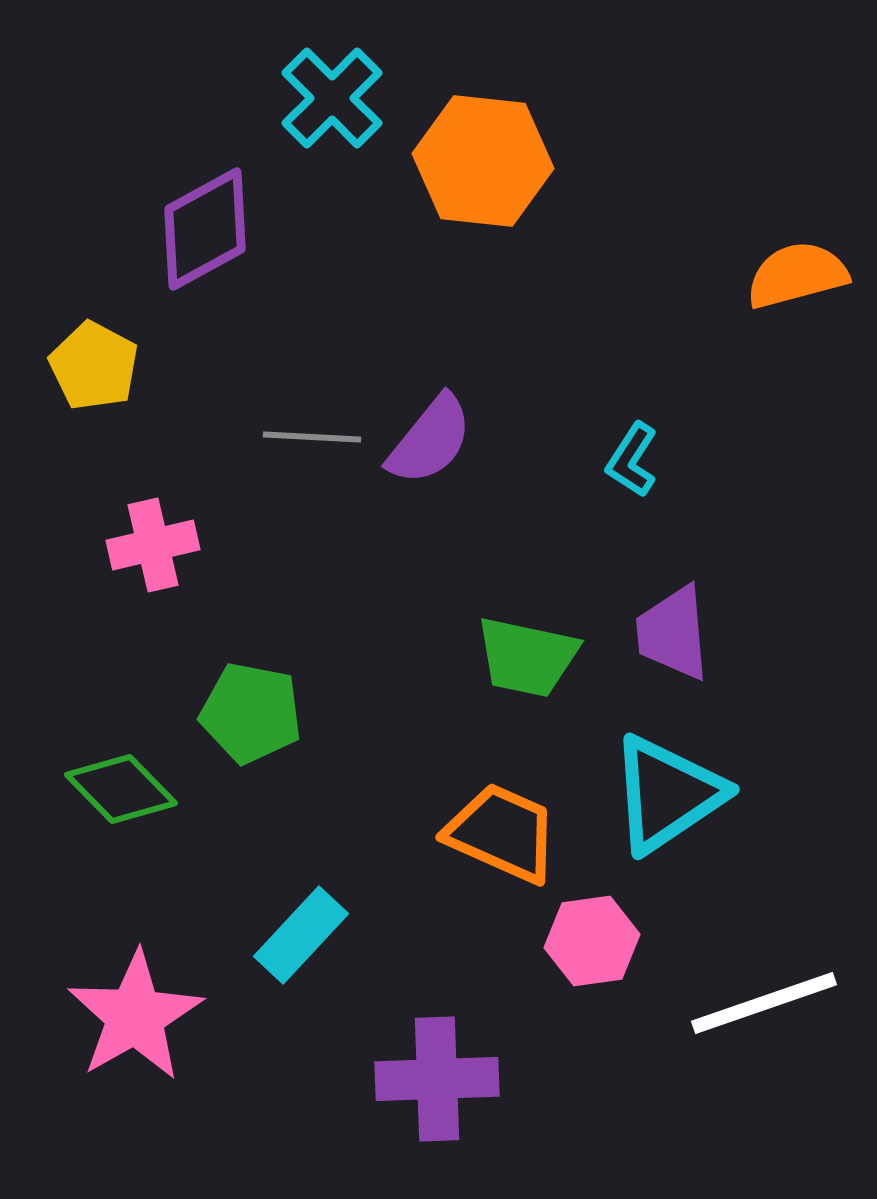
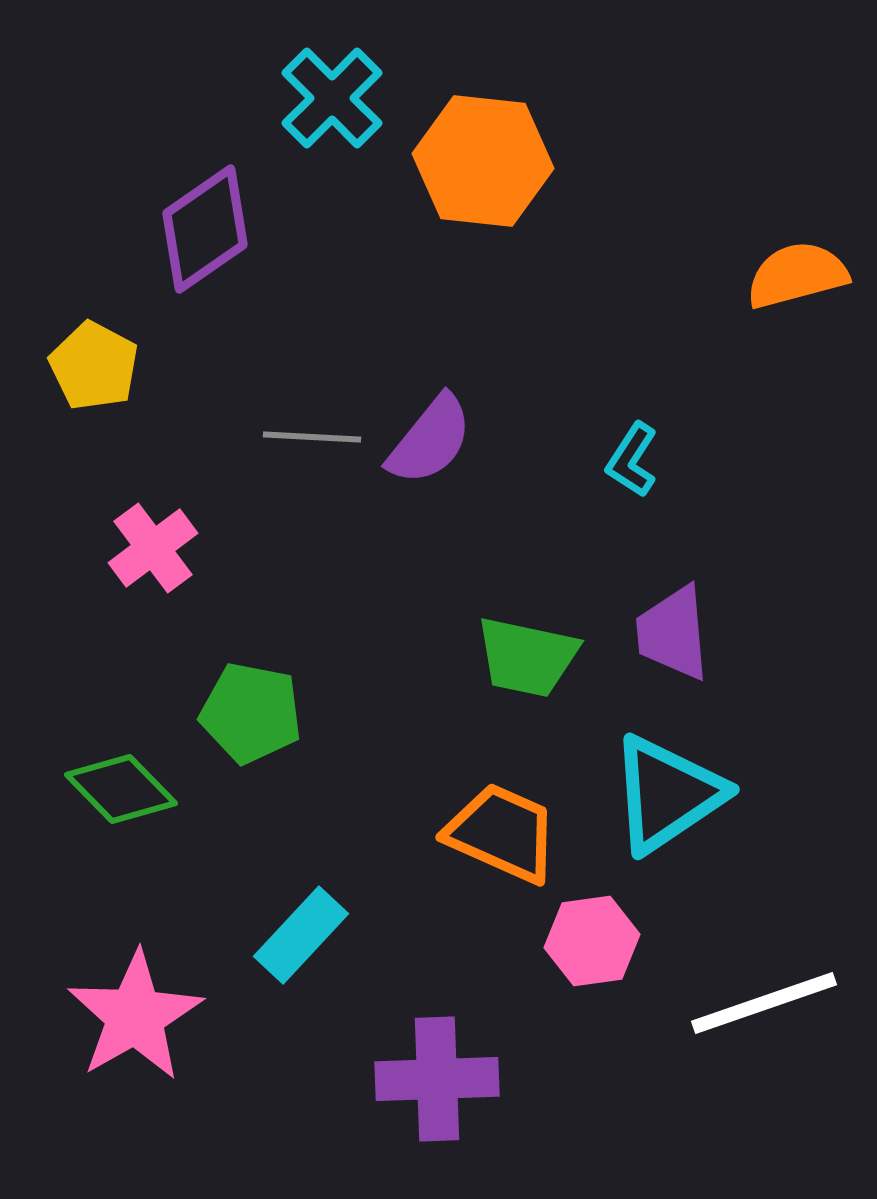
purple diamond: rotated 6 degrees counterclockwise
pink cross: moved 3 px down; rotated 24 degrees counterclockwise
